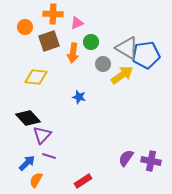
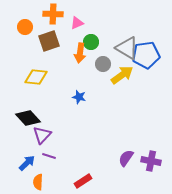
orange arrow: moved 7 px right
orange semicircle: moved 2 px right, 2 px down; rotated 28 degrees counterclockwise
